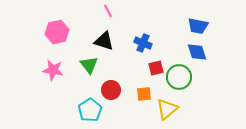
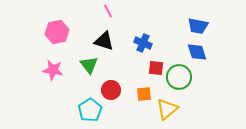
red square: rotated 21 degrees clockwise
